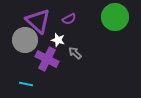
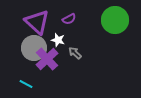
green circle: moved 3 px down
purple triangle: moved 1 px left, 1 px down
gray circle: moved 9 px right, 8 px down
purple cross: rotated 20 degrees clockwise
cyan line: rotated 16 degrees clockwise
